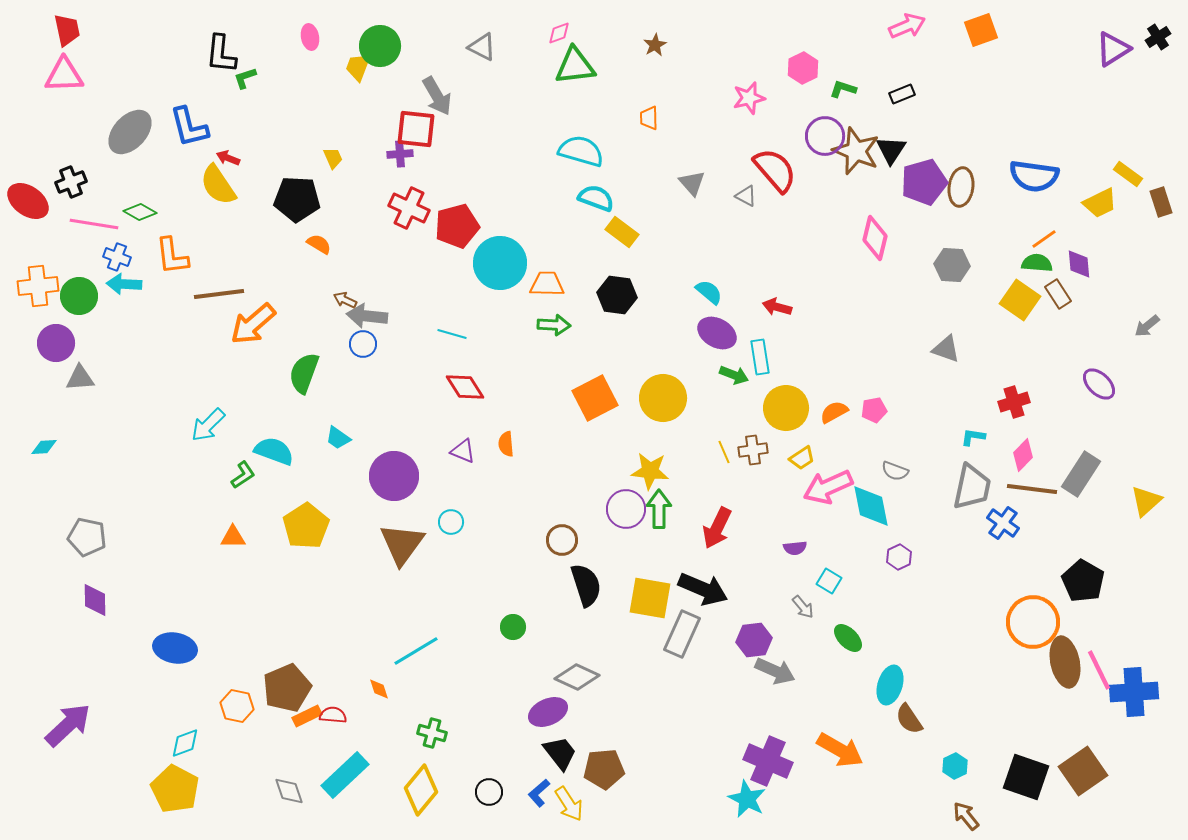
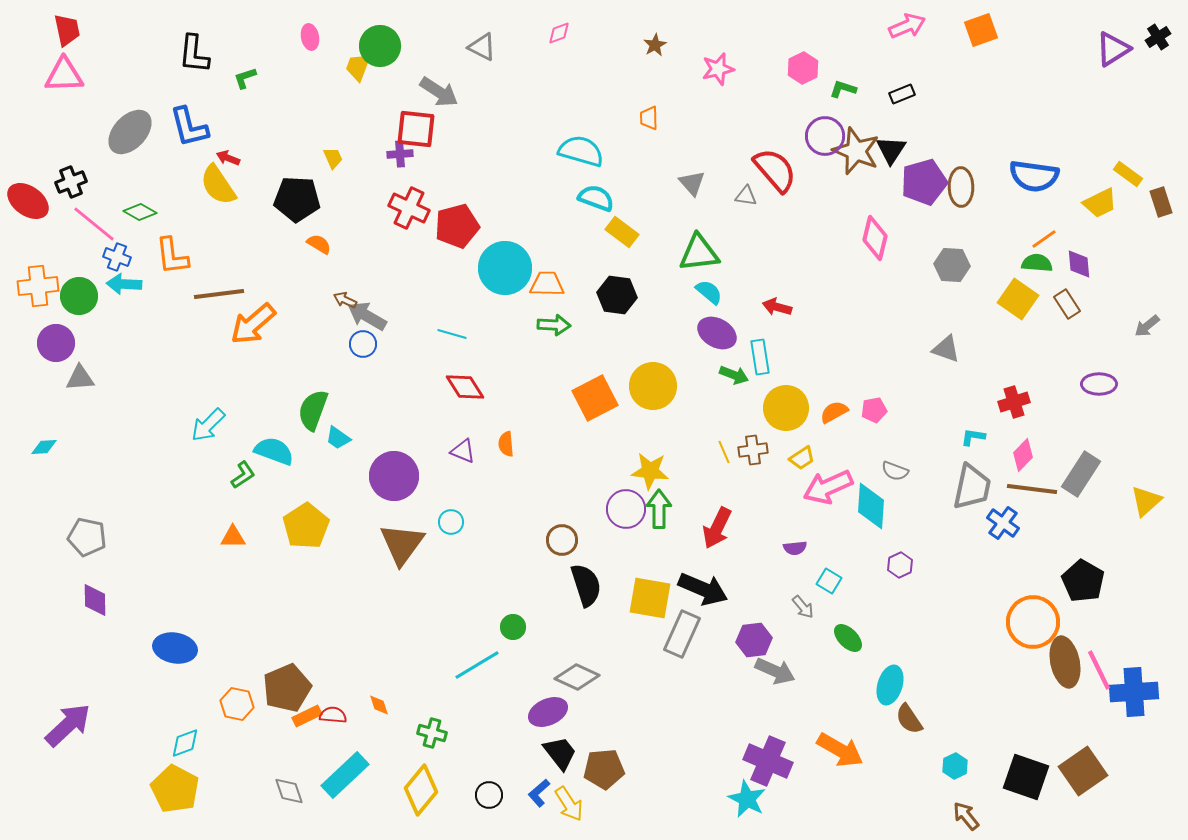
black L-shape at (221, 54): moved 27 px left
green triangle at (575, 66): moved 124 px right, 187 px down
gray arrow at (437, 96): moved 2 px right, 4 px up; rotated 27 degrees counterclockwise
pink star at (749, 98): moved 31 px left, 29 px up
brown ellipse at (961, 187): rotated 9 degrees counterclockwise
gray triangle at (746, 196): rotated 20 degrees counterclockwise
pink line at (94, 224): rotated 30 degrees clockwise
cyan circle at (500, 263): moved 5 px right, 5 px down
brown rectangle at (1058, 294): moved 9 px right, 10 px down
yellow square at (1020, 300): moved 2 px left, 1 px up
gray arrow at (367, 316): rotated 24 degrees clockwise
green semicircle at (304, 373): moved 9 px right, 37 px down
purple ellipse at (1099, 384): rotated 44 degrees counterclockwise
yellow circle at (663, 398): moved 10 px left, 12 px up
cyan diamond at (871, 506): rotated 15 degrees clockwise
purple hexagon at (899, 557): moved 1 px right, 8 px down
cyan line at (416, 651): moved 61 px right, 14 px down
orange diamond at (379, 689): moved 16 px down
orange hexagon at (237, 706): moved 2 px up
black circle at (489, 792): moved 3 px down
